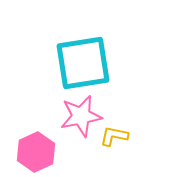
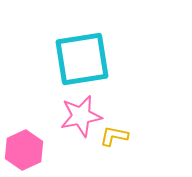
cyan square: moved 1 px left, 4 px up
pink hexagon: moved 12 px left, 2 px up
